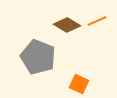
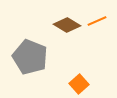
gray pentagon: moved 8 px left
orange square: rotated 24 degrees clockwise
